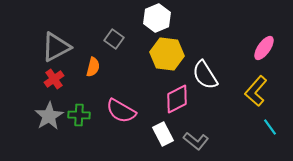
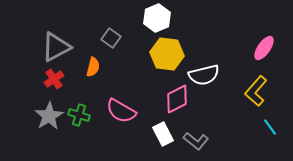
gray square: moved 3 px left, 1 px up
white semicircle: moved 1 px left; rotated 72 degrees counterclockwise
green cross: rotated 15 degrees clockwise
